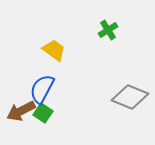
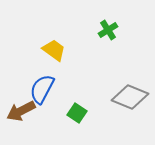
green square: moved 34 px right
